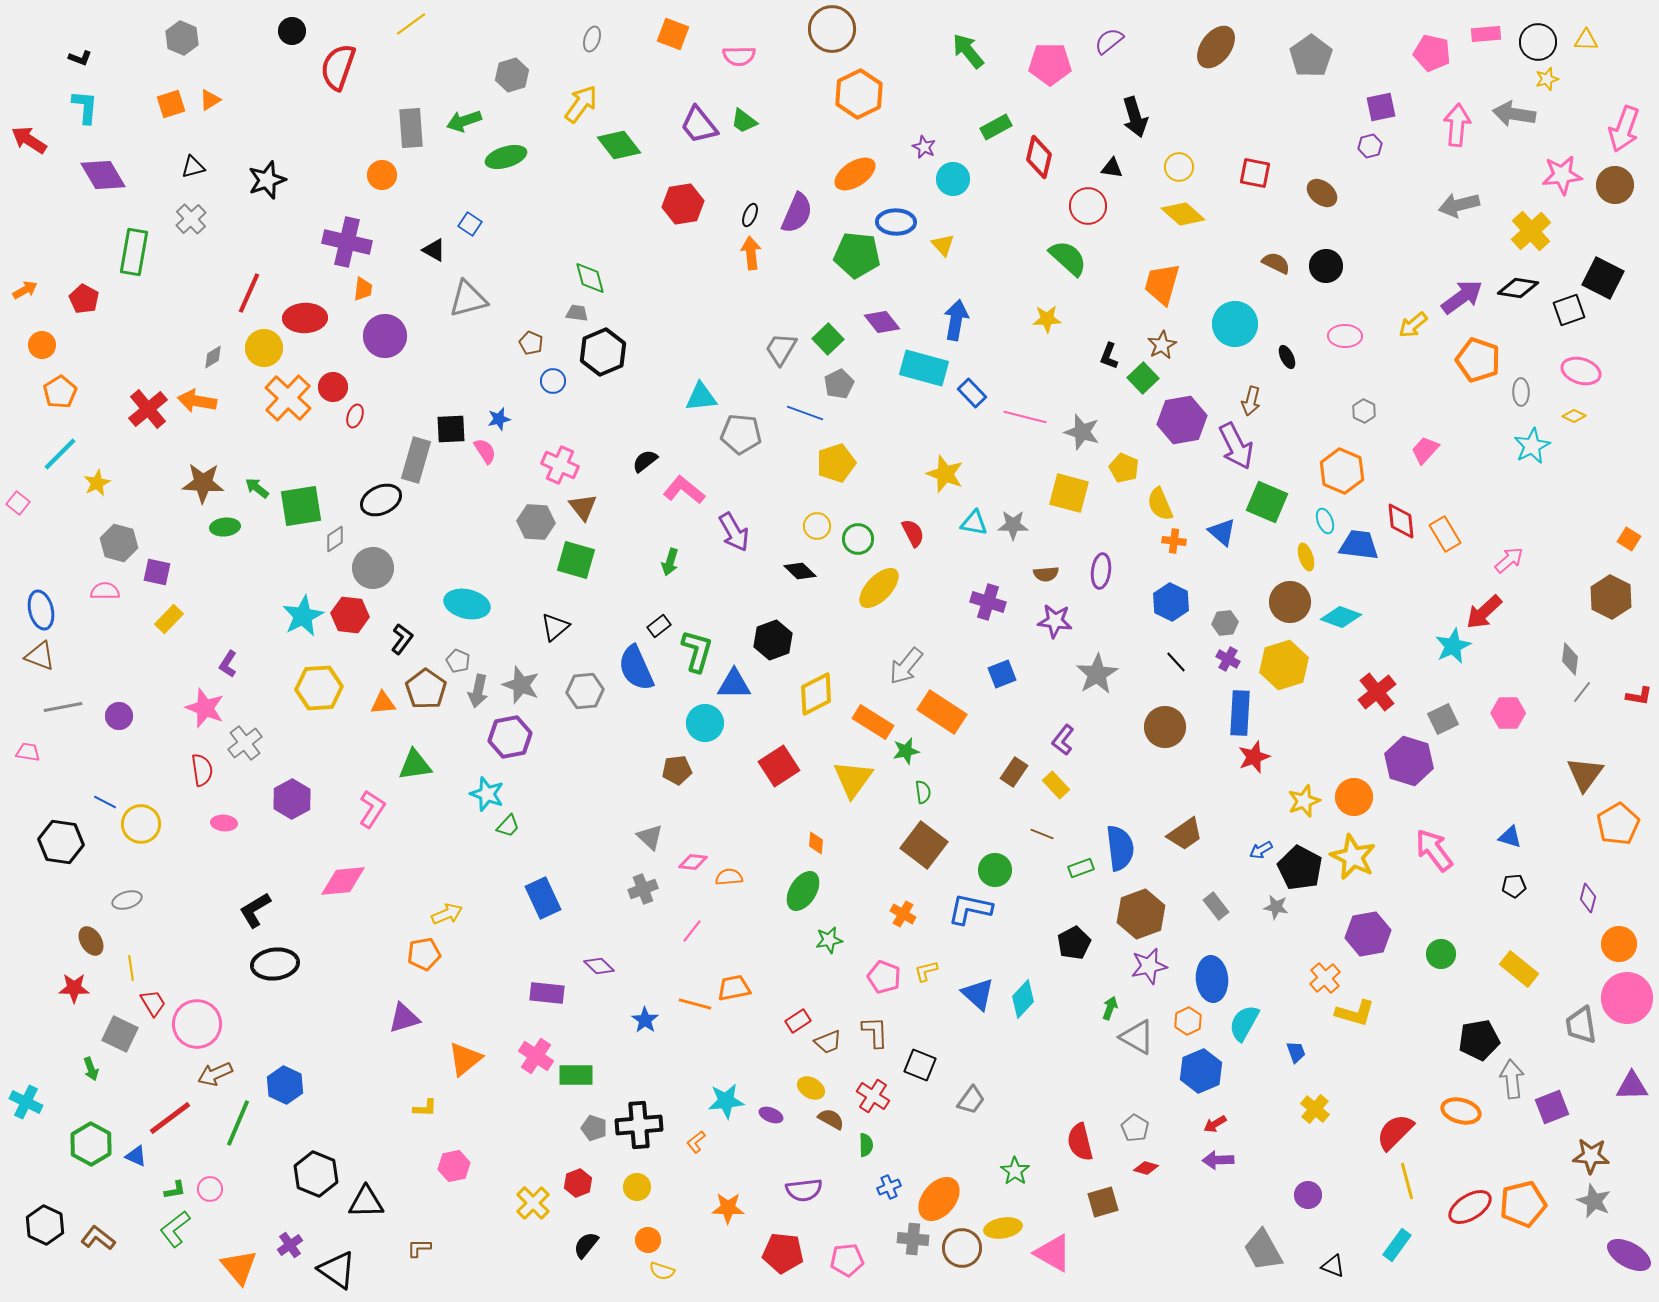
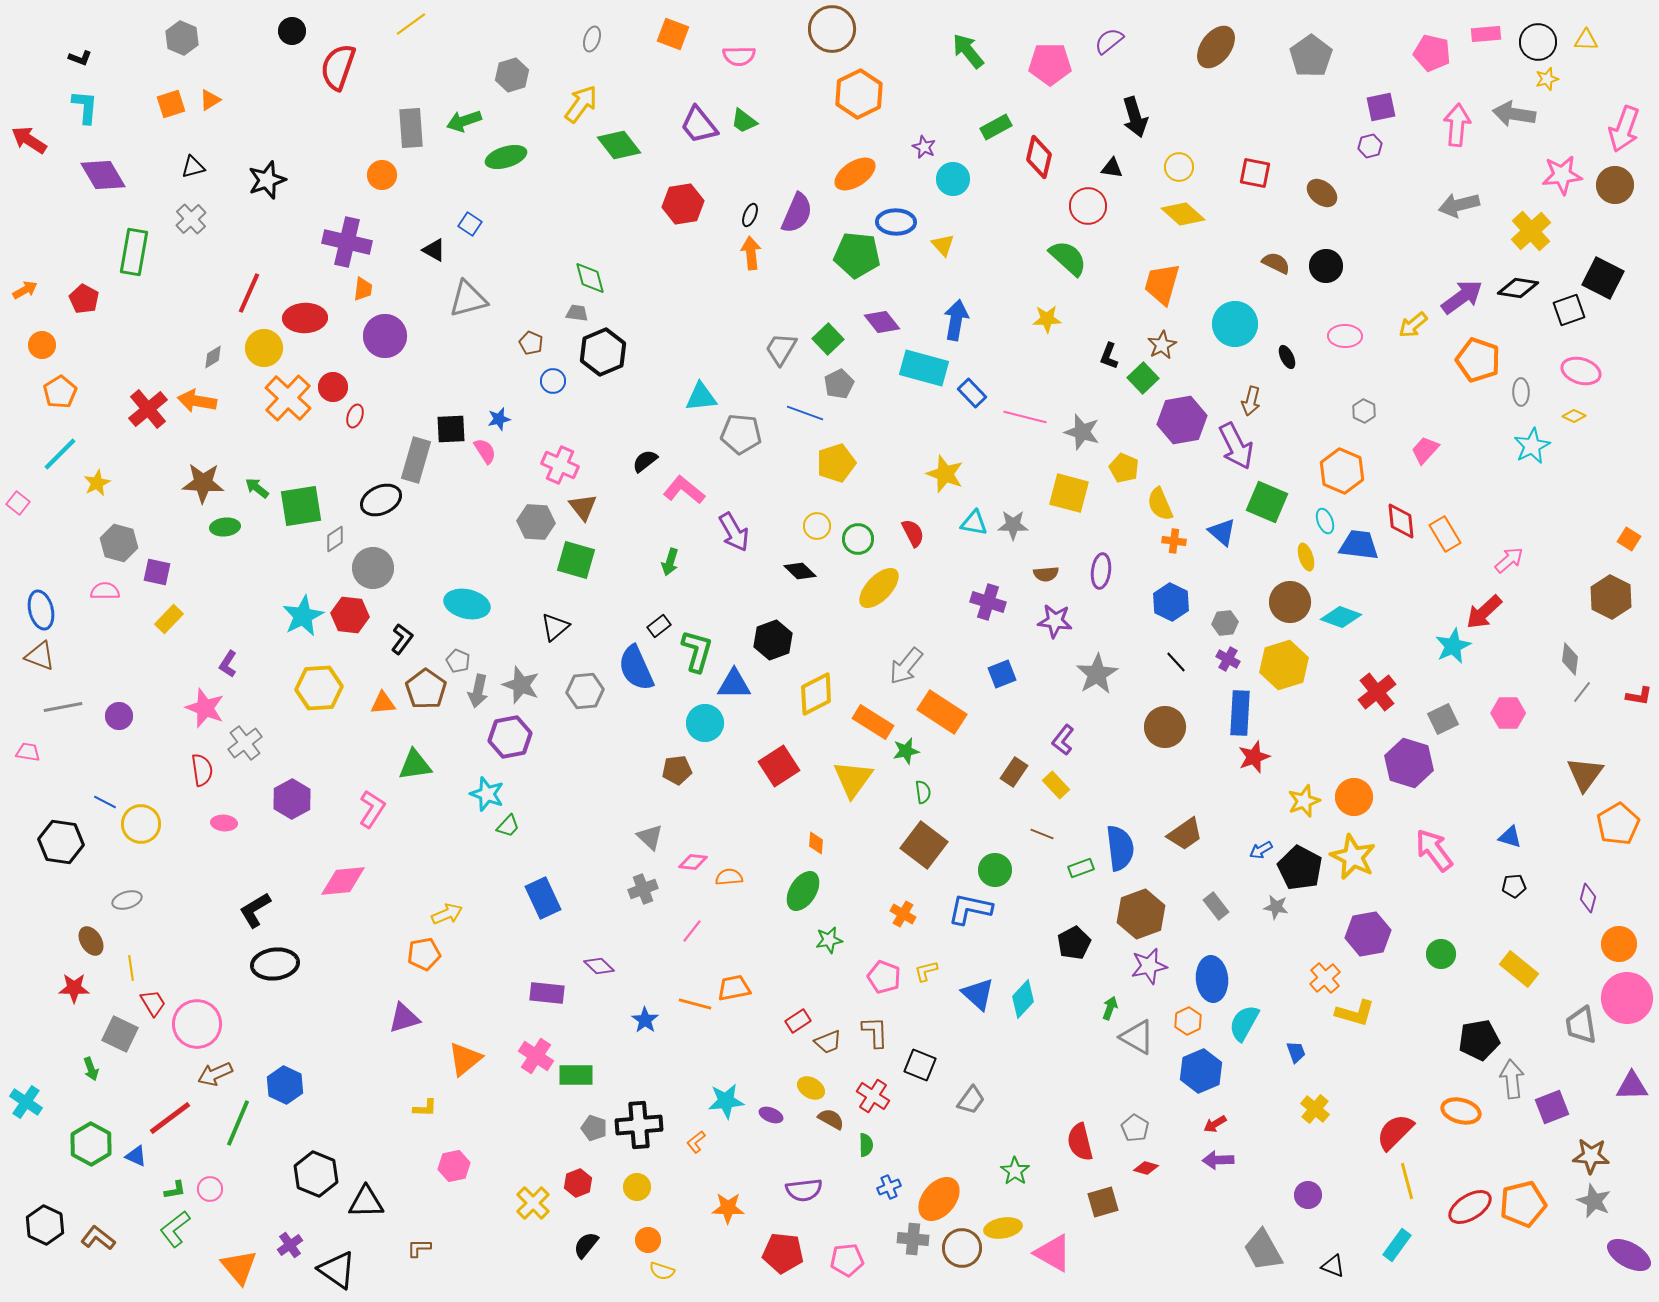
purple hexagon at (1409, 761): moved 2 px down
cyan cross at (26, 1102): rotated 8 degrees clockwise
